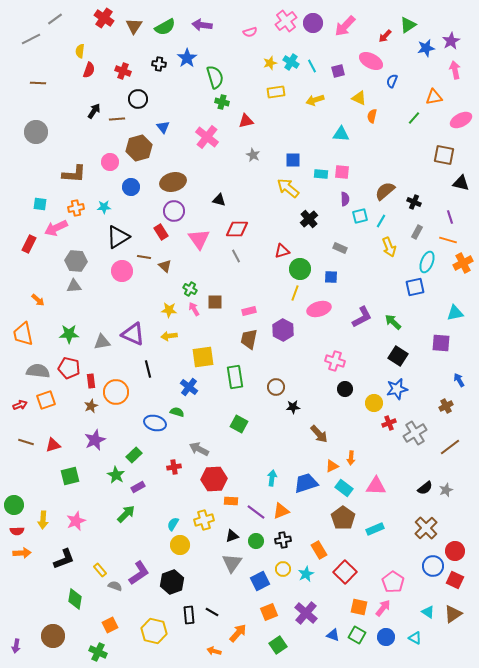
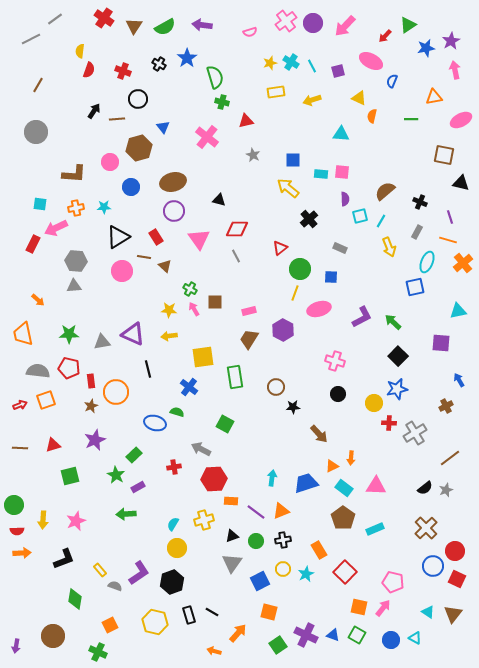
black cross at (159, 64): rotated 24 degrees clockwise
brown line at (38, 83): moved 2 px down; rotated 63 degrees counterclockwise
yellow arrow at (315, 100): moved 3 px left
green line at (414, 118): moved 3 px left, 1 px down; rotated 48 degrees clockwise
black cross at (414, 202): moved 6 px right
red rectangle at (161, 232): moved 5 px left, 5 px down
red rectangle at (29, 244): moved 4 px right
red triangle at (282, 251): moved 2 px left, 3 px up; rotated 21 degrees counterclockwise
orange cross at (463, 263): rotated 12 degrees counterclockwise
cyan triangle at (455, 313): moved 3 px right, 2 px up
brown trapezoid at (249, 339): rotated 20 degrees clockwise
black square at (398, 356): rotated 12 degrees clockwise
black circle at (345, 389): moved 7 px left, 5 px down
red cross at (389, 423): rotated 24 degrees clockwise
green square at (239, 424): moved 14 px left
brown line at (26, 442): moved 6 px left, 6 px down; rotated 14 degrees counterclockwise
brown line at (450, 447): moved 11 px down
gray arrow at (199, 449): moved 2 px right
green arrow at (126, 514): rotated 138 degrees counterclockwise
yellow circle at (180, 545): moved 3 px left, 3 px down
red square at (455, 580): moved 2 px right, 1 px up
pink pentagon at (393, 582): rotated 20 degrees counterclockwise
orange square at (269, 612): rotated 36 degrees clockwise
purple cross at (306, 613): moved 22 px down; rotated 15 degrees counterclockwise
brown triangle at (453, 614): rotated 18 degrees counterclockwise
black rectangle at (189, 615): rotated 12 degrees counterclockwise
yellow hexagon at (154, 631): moved 1 px right, 9 px up
blue circle at (386, 637): moved 5 px right, 3 px down
